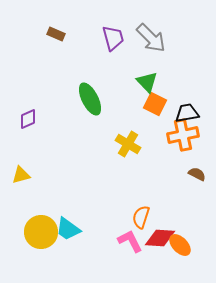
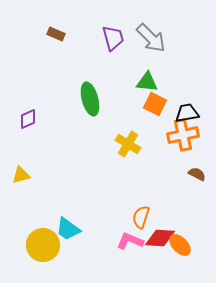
green triangle: rotated 40 degrees counterclockwise
green ellipse: rotated 12 degrees clockwise
yellow circle: moved 2 px right, 13 px down
pink L-shape: rotated 40 degrees counterclockwise
